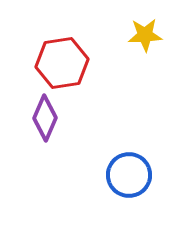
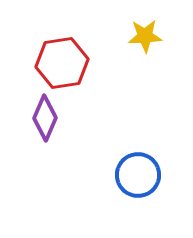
yellow star: moved 1 px down
blue circle: moved 9 px right
